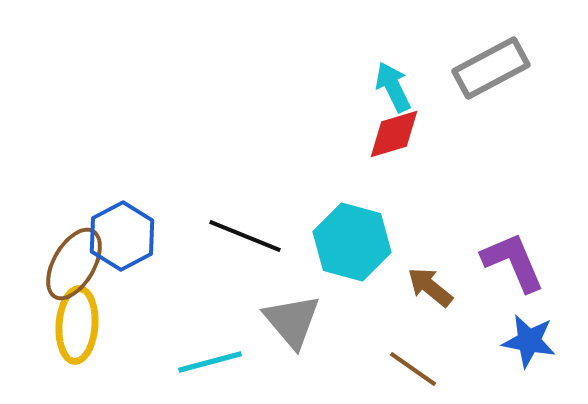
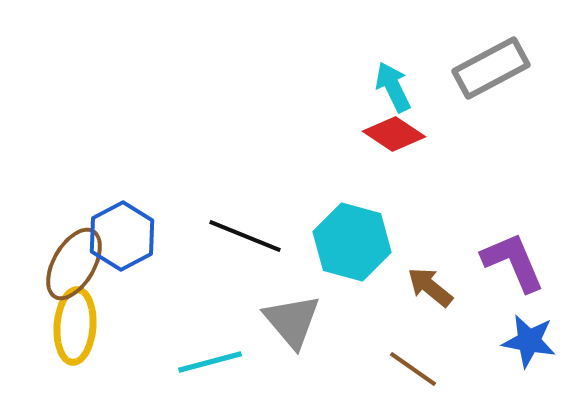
red diamond: rotated 50 degrees clockwise
yellow ellipse: moved 2 px left, 1 px down
